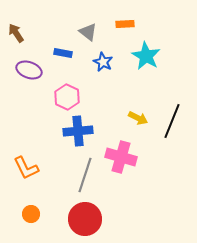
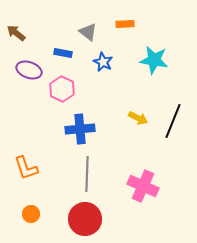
brown arrow: rotated 18 degrees counterclockwise
cyan star: moved 8 px right, 4 px down; rotated 20 degrees counterclockwise
pink hexagon: moved 5 px left, 8 px up
black line: moved 1 px right
blue cross: moved 2 px right, 2 px up
pink cross: moved 22 px right, 29 px down; rotated 8 degrees clockwise
orange L-shape: rotated 8 degrees clockwise
gray line: moved 2 px right, 1 px up; rotated 16 degrees counterclockwise
